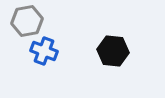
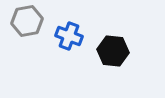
blue cross: moved 25 px right, 15 px up
